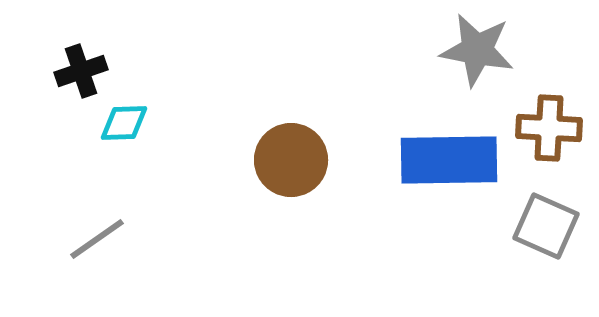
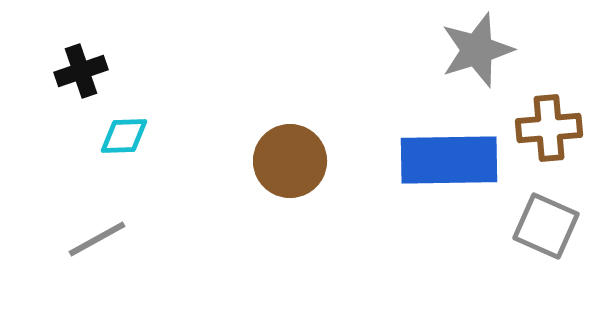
gray star: rotated 28 degrees counterclockwise
cyan diamond: moved 13 px down
brown cross: rotated 8 degrees counterclockwise
brown circle: moved 1 px left, 1 px down
gray line: rotated 6 degrees clockwise
